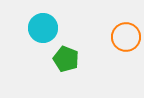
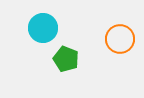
orange circle: moved 6 px left, 2 px down
